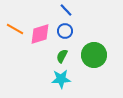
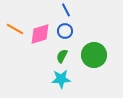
blue line: rotated 16 degrees clockwise
